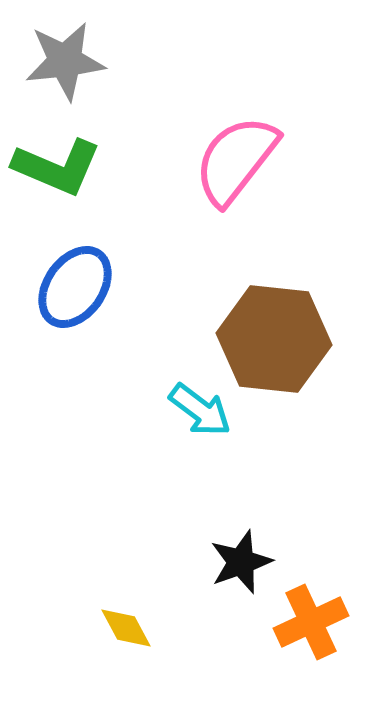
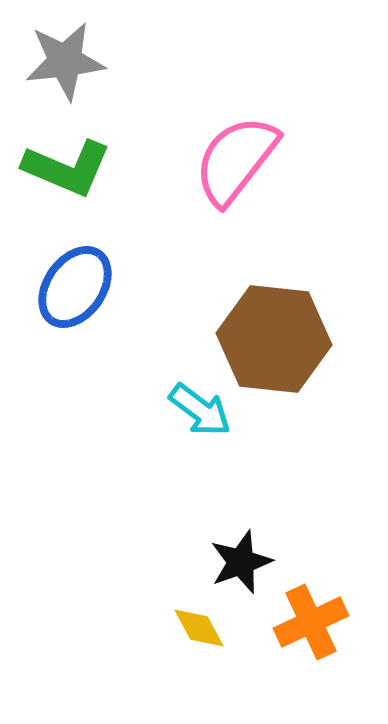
green L-shape: moved 10 px right, 1 px down
yellow diamond: moved 73 px right
